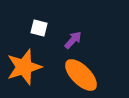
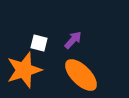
white square: moved 15 px down
orange star: moved 3 px down
